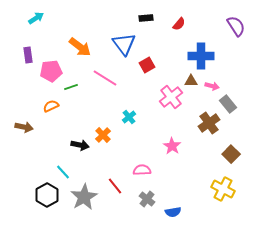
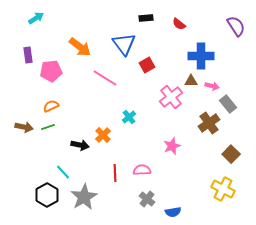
red semicircle: rotated 88 degrees clockwise
green line: moved 23 px left, 40 px down
pink star: rotated 18 degrees clockwise
red line: moved 13 px up; rotated 36 degrees clockwise
